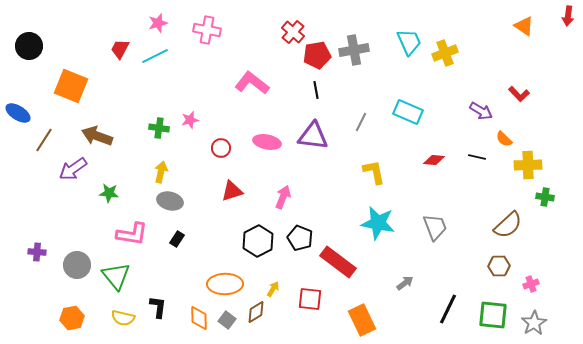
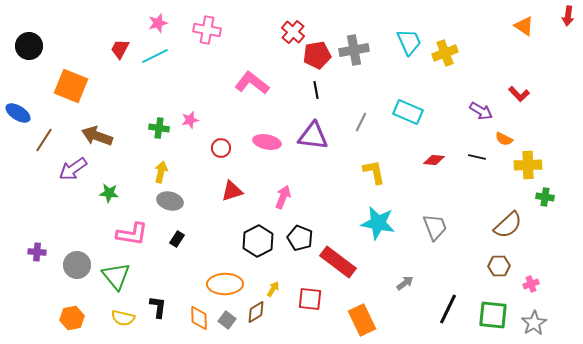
orange semicircle at (504, 139): rotated 18 degrees counterclockwise
